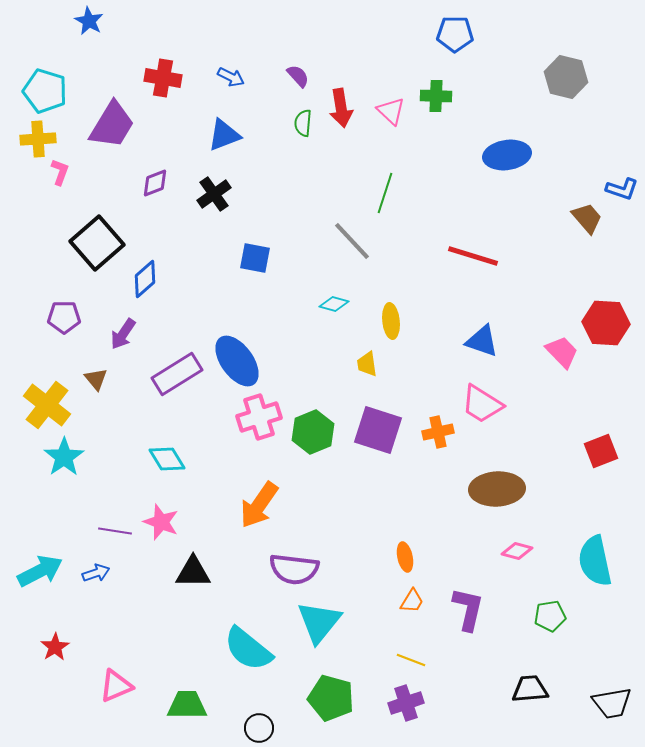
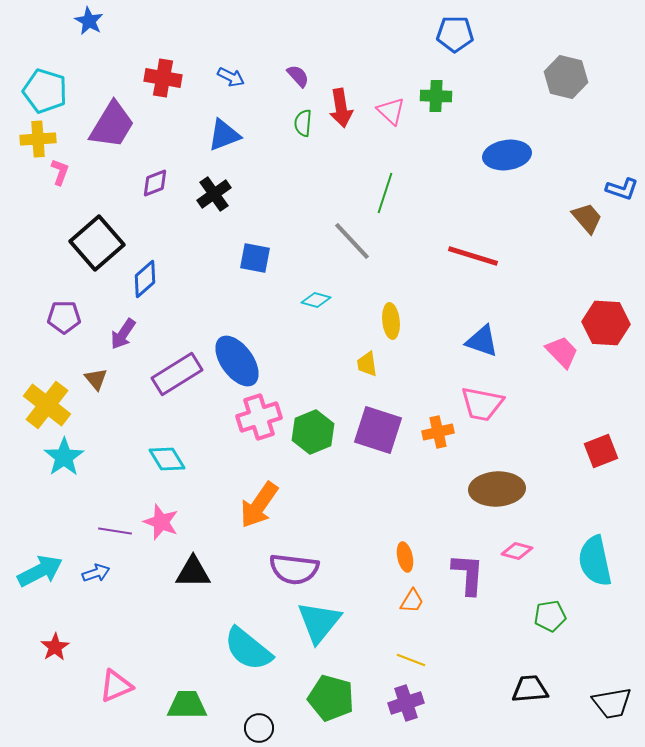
cyan diamond at (334, 304): moved 18 px left, 4 px up
pink trapezoid at (482, 404): rotated 21 degrees counterclockwise
purple L-shape at (468, 609): moved 35 px up; rotated 9 degrees counterclockwise
